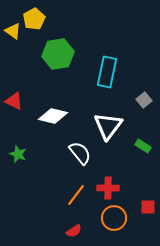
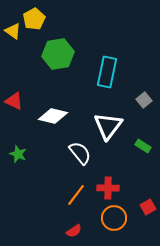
red square: rotated 28 degrees counterclockwise
